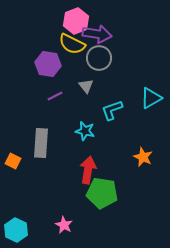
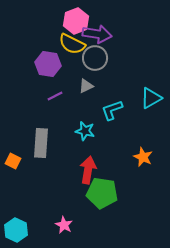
gray circle: moved 4 px left
gray triangle: rotated 42 degrees clockwise
